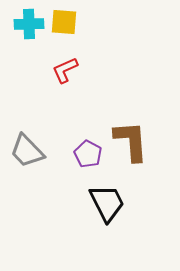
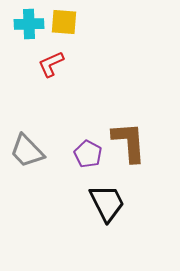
red L-shape: moved 14 px left, 6 px up
brown L-shape: moved 2 px left, 1 px down
